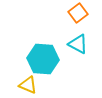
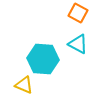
orange square: rotated 24 degrees counterclockwise
yellow triangle: moved 4 px left
